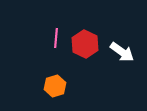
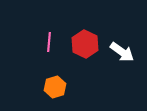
pink line: moved 7 px left, 4 px down
orange hexagon: moved 1 px down
